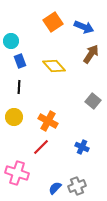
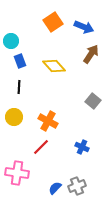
pink cross: rotated 10 degrees counterclockwise
